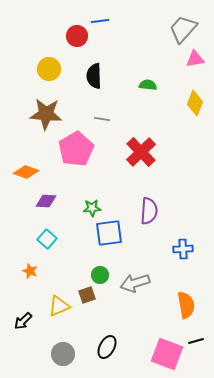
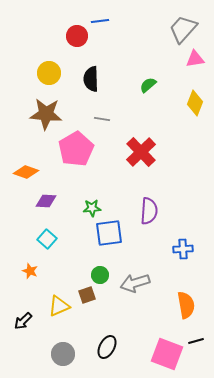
yellow circle: moved 4 px down
black semicircle: moved 3 px left, 3 px down
green semicircle: rotated 48 degrees counterclockwise
